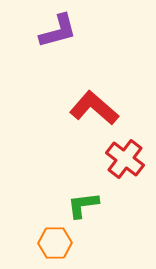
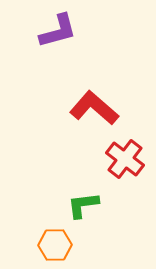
orange hexagon: moved 2 px down
